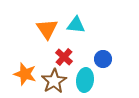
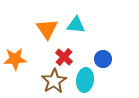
orange star: moved 10 px left, 15 px up; rotated 20 degrees counterclockwise
